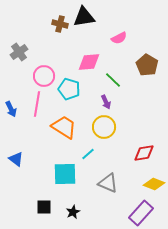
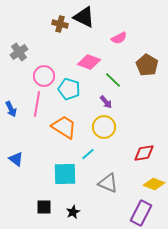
black triangle: rotated 35 degrees clockwise
pink diamond: rotated 25 degrees clockwise
purple arrow: rotated 16 degrees counterclockwise
purple rectangle: rotated 15 degrees counterclockwise
